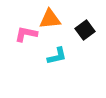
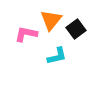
orange triangle: moved 1 px right, 1 px down; rotated 45 degrees counterclockwise
black square: moved 9 px left, 1 px up
